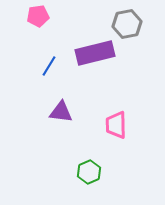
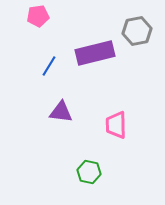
gray hexagon: moved 10 px right, 7 px down
green hexagon: rotated 25 degrees counterclockwise
